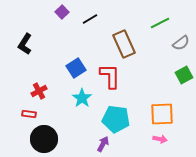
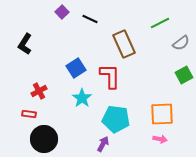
black line: rotated 56 degrees clockwise
